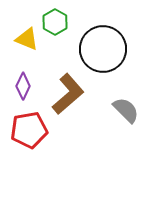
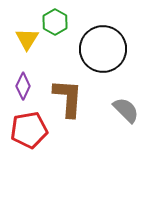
yellow triangle: rotated 40 degrees clockwise
brown L-shape: moved 4 px down; rotated 45 degrees counterclockwise
